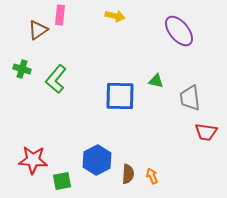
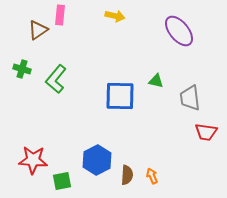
brown semicircle: moved 1 px left, 1 px down
